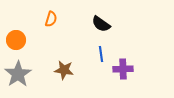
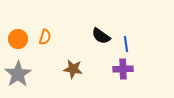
orange semicircle: moved 6 px left, 18 px down
black semicircle: moved 12 px down
orange circle: moved 2 px right, 1 px up
blue line: moved 25 px right, 10 px up
brown star: moved 9 px right, 1 px up
